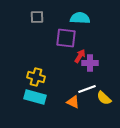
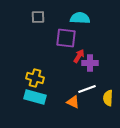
gray square: moved 1 px right
red arrow: moved 1 px left
yellow cross: moved 1 px left, 1 px down
yellow semicircle: moved 4 px right; rotated 49 degrees clockwise
